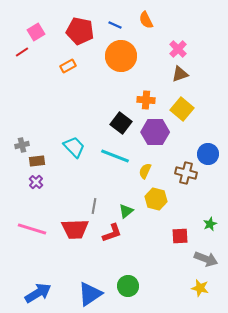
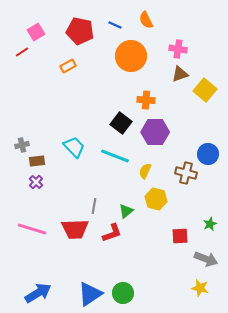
pink cross: rotated 36 degrees counterclockwise
orange circle: moved 10 px right
yellow square: moved 23 px right, 19 px up
green circle: moved 5 px left, 7 px down
